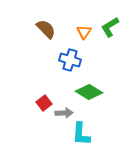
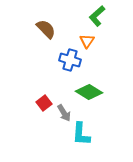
green L-shape: moved 13 px left, 11 px up; rotated 10 degrees counterclockwise
orange triangle: moved 3 px right, 9 px down
gray arrow: rotated 60 degrees clockwise
